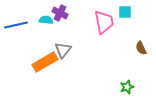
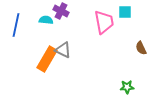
purple cross: moved 1 px right, 2 px up
blue line: rotated 65 degrees counterclockwise
gray triangle: rotated 42 degrees counterclockwise
orange rectangle: moved 2 px right, 3 px up; rotated 30 degrees counterclockwise
green star: rotated 16 degrees clockwise
